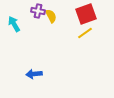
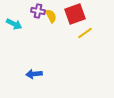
red square: moved 11 px left
cyan arrow: rotated 147 degrees clockwise
